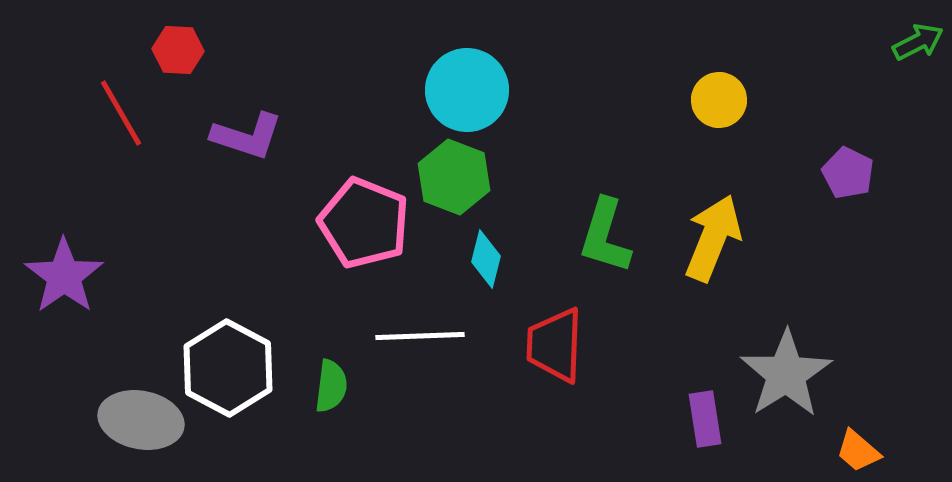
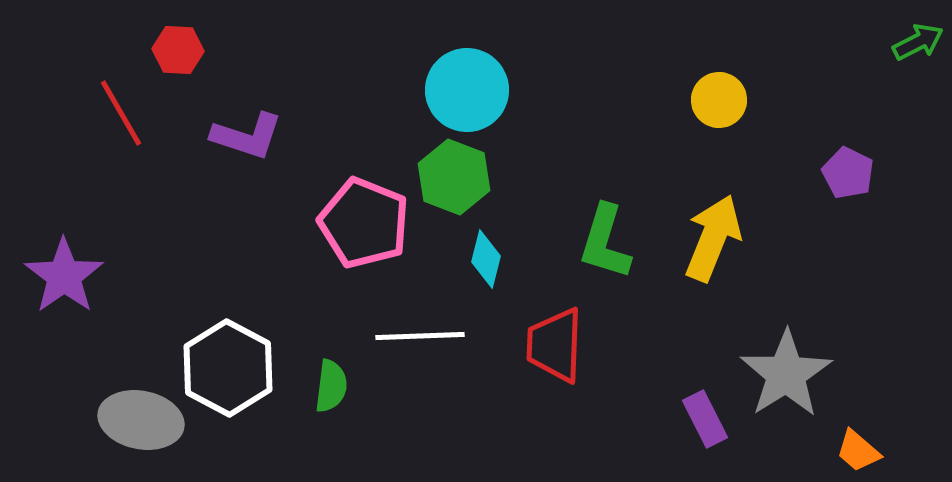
green L-shape: moved 6 px down
purple rectangle: rotated 18 degrees counterclockwise
